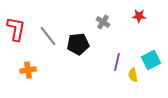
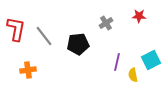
gray cross: moved 3 px right, 1 px down; rotated 24 degrees clockwise
gray line: moved 4 px left
